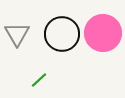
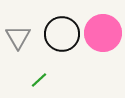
gray triangle: moved 1 px right, 3 px down
